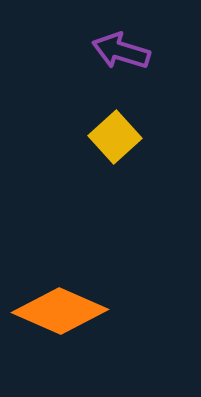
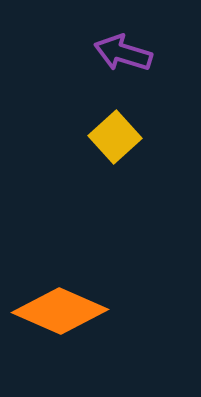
purple arrow: moved 2 px right, 2 px down
